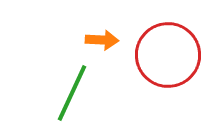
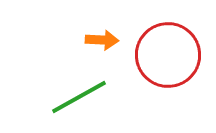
green line: moved 7 px right, 4 px down; rotated 36 degrees clockwise
